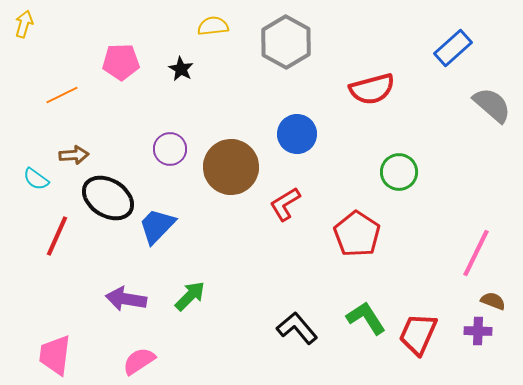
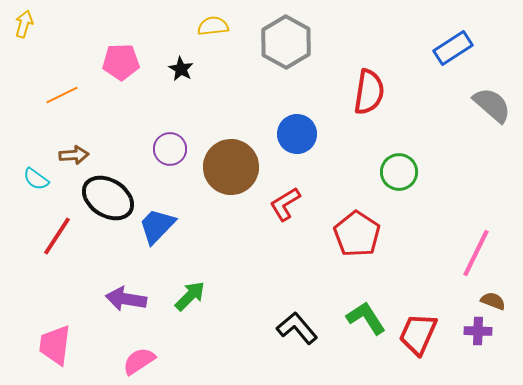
blue rectangle: rotated 9 degrees clockwise
red semicircle: moved 3 px left, 3 px down; rotated 66 degrees counterclockwise
red line: rotated 9 degrees clockwise
pink trapezoid: moved 10 px up
